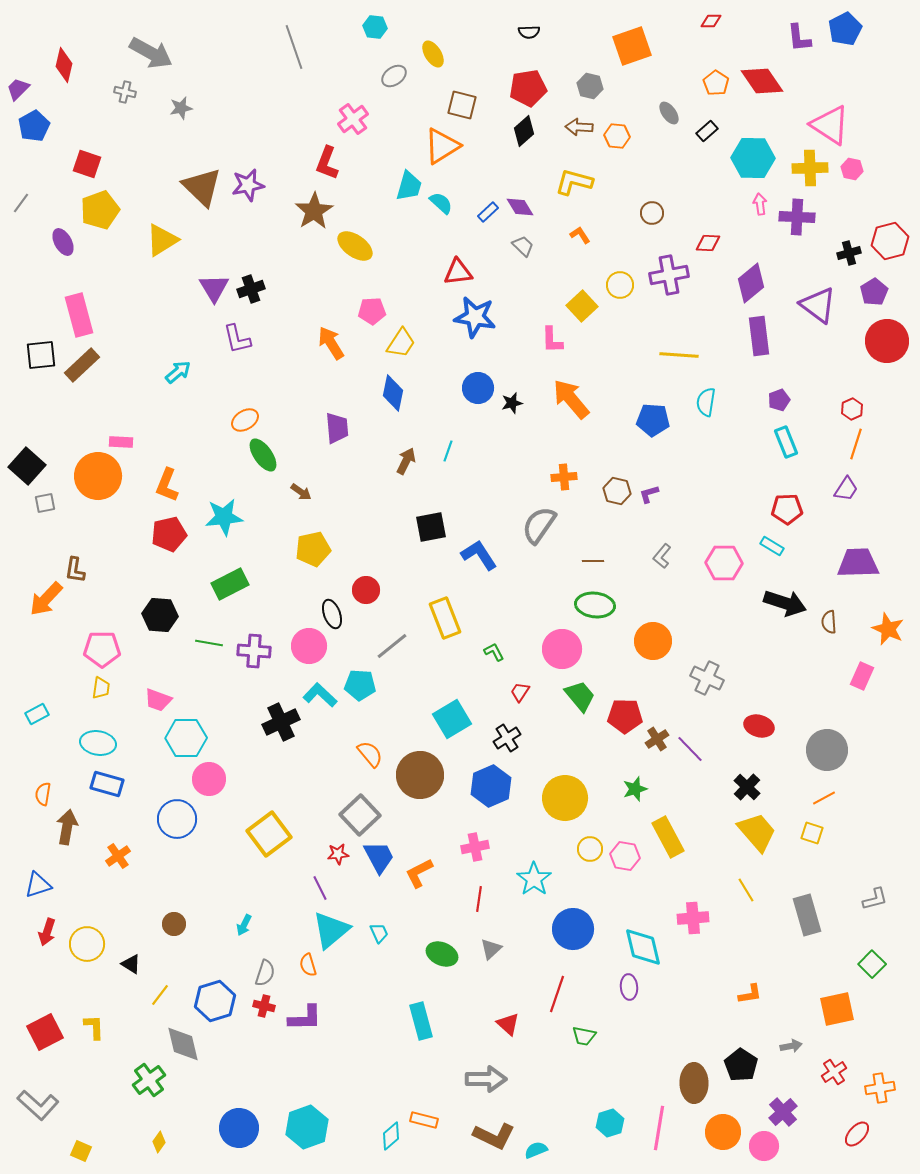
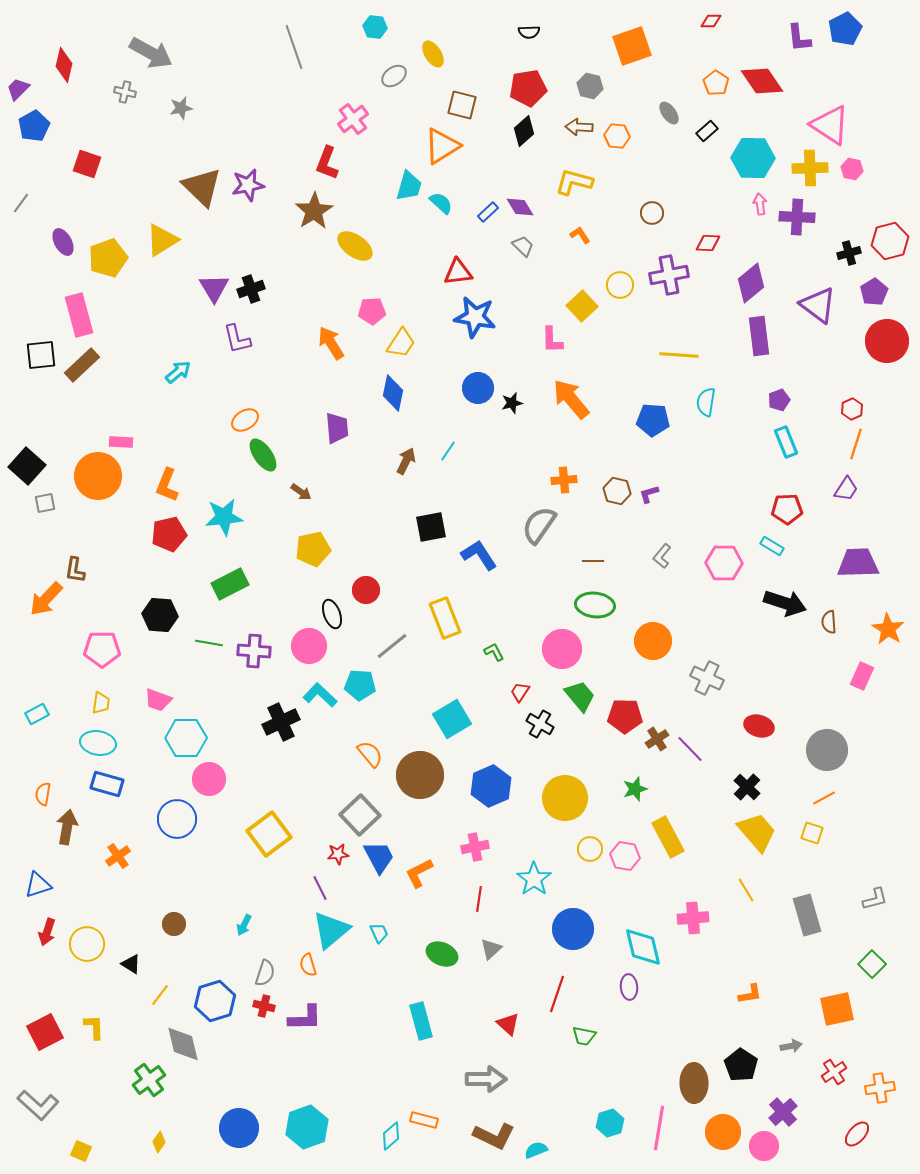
yellow pentagon at (100, 210): moved 8 px right, 48 px down
cyan line at (448, 451): rotated 15 degrees clockwise
orange cross at (564, 477): moved 3 px down
orange star at (888, 629): rotated 8 degrees clockwise
yellow trapezoid at (101, 688): moved 15 px down
black cross at (507, 738): moved 33 px right, 14 px up; rotated 28 degrees counterclockwise
